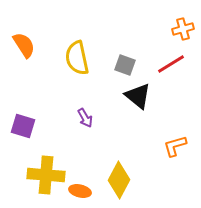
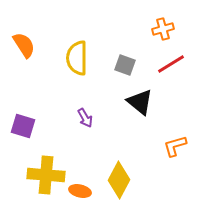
orange cross: moved 20 px left
yellow semicircle: rotated 12 degrees clockwise
black triangle: moved 2 px right, 6 px down
